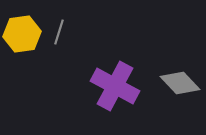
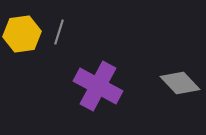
purple cross: moved 17 px left
